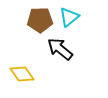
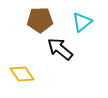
cyan triangle: moved 13 px right, 5 px down
